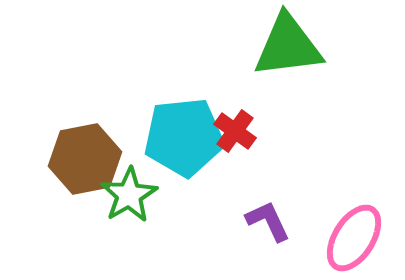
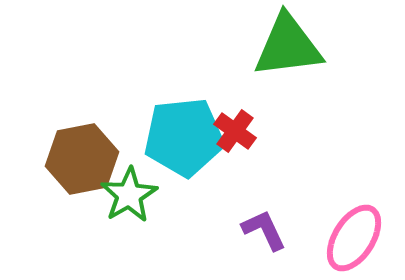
brown hexagon: moved 3 px left
purple L-shape: moved 4 px left, 9 px down
